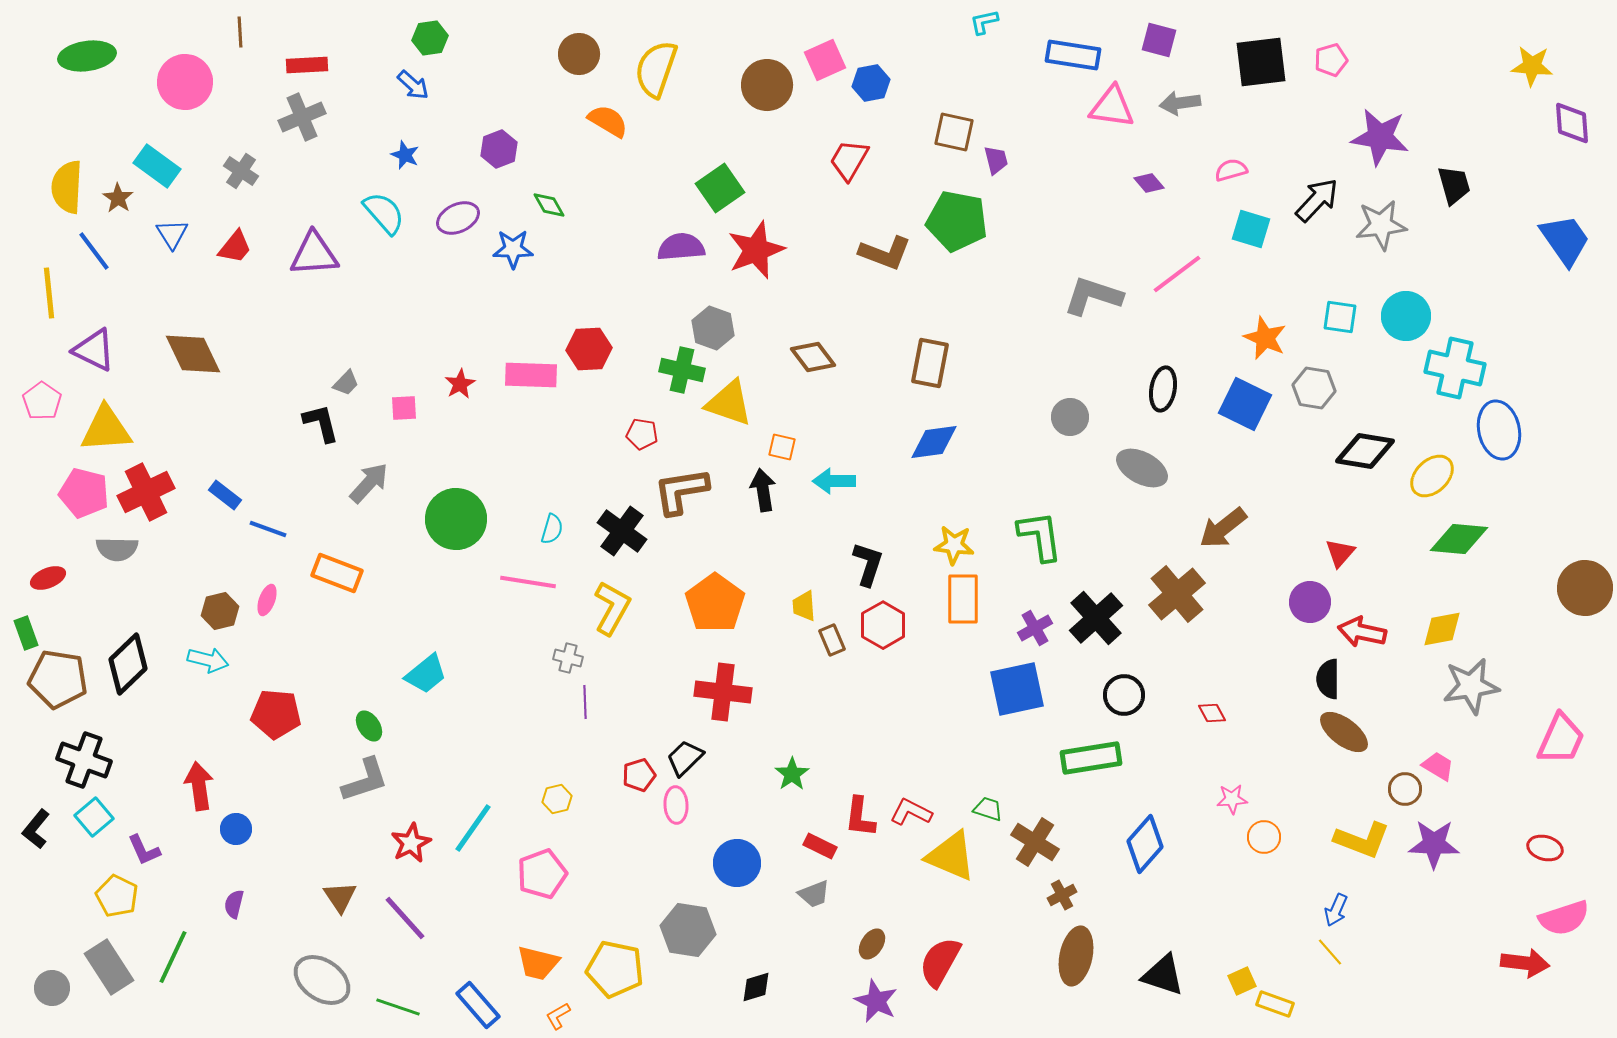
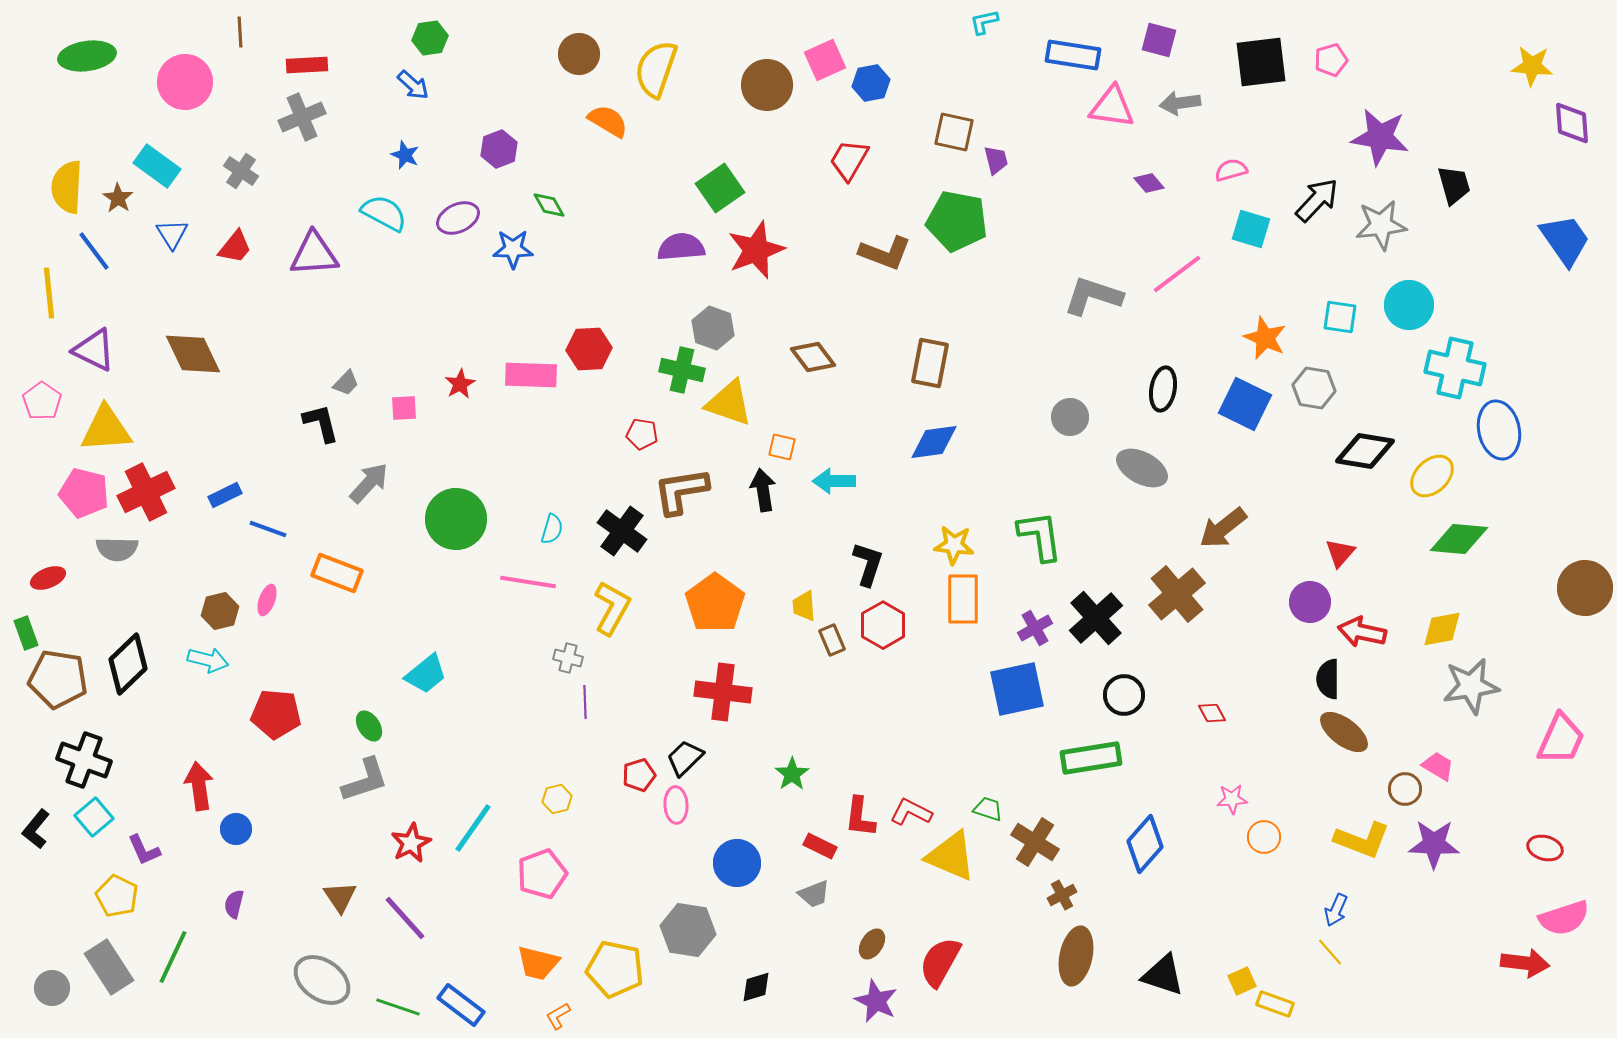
cyan semicircle at (384, 213): rotated 21 degrees counterclockwise
cyan circle at (1406, 316): moved 3 px right, 11 px up
blue rectangle at (225, 495): rotated 64 degrees counterclockwise
blue rectangle at (478, 1005): moved 17 px left; rotated 12 degrees counterclockwise
